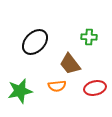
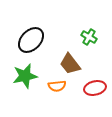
green cross: rotated 28 degrees clockwise
black ellipse: moved 4 px left, 2 px up
green star: moved 5 px right, 15 px up
